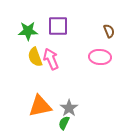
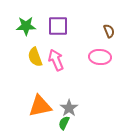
green star: moved 2 px left, 5 px up
pink arrow: moved 5 px right, 1 px down
